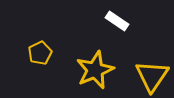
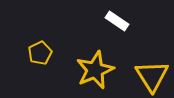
yellow triangle: rotated 6 degrees counterclockwise
